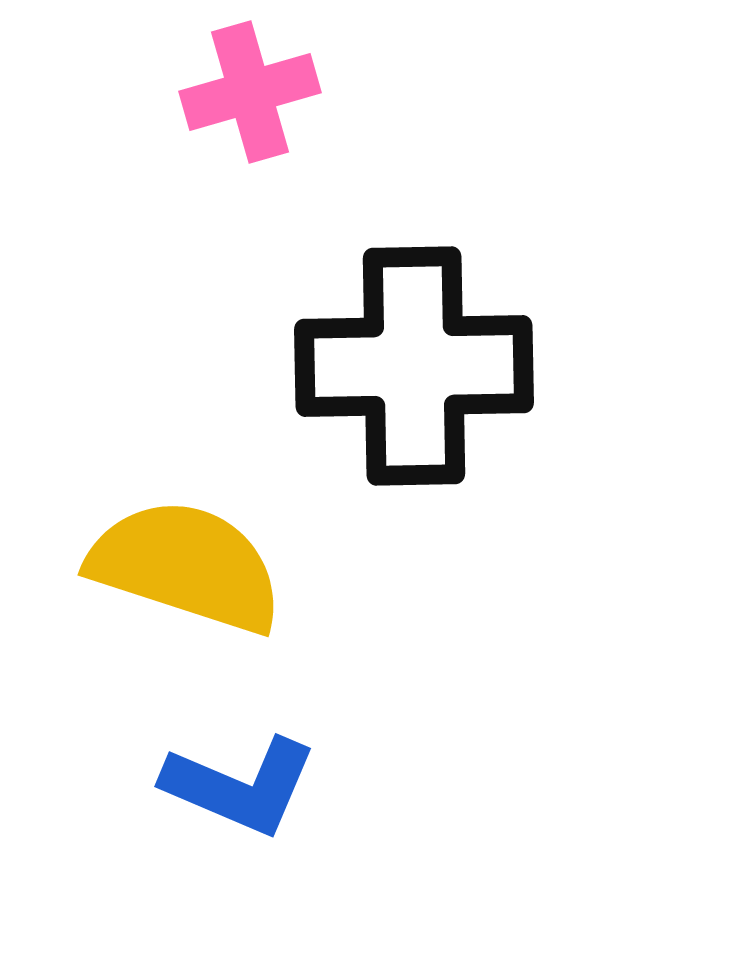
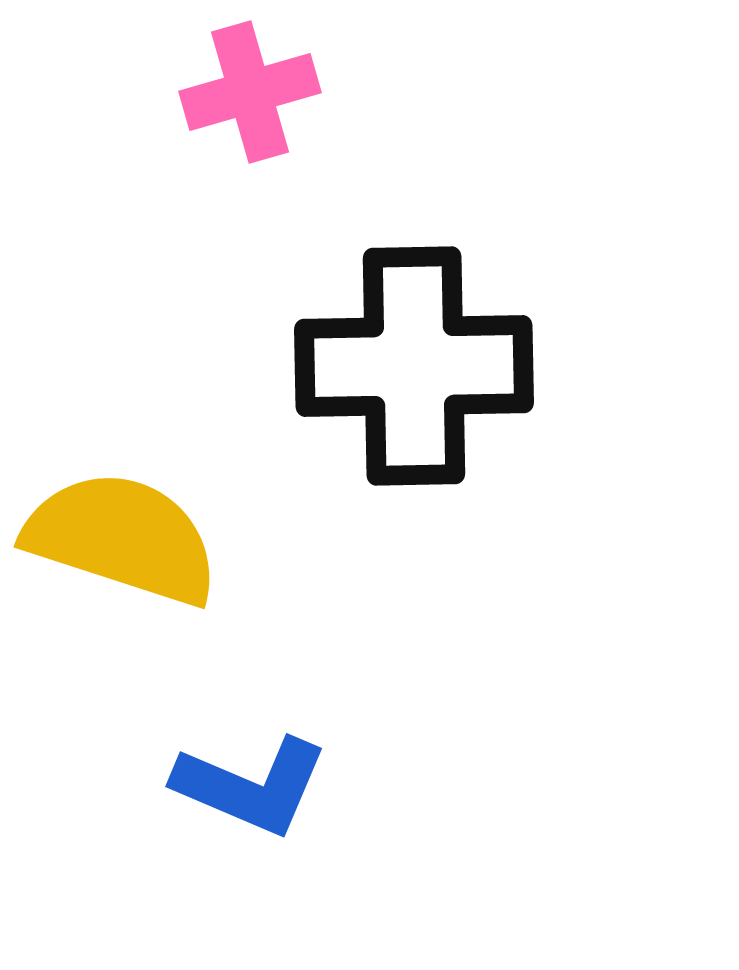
yellow semicircle: moved 64 px left, 28 px up
blue L-shape: moved 11 px right
